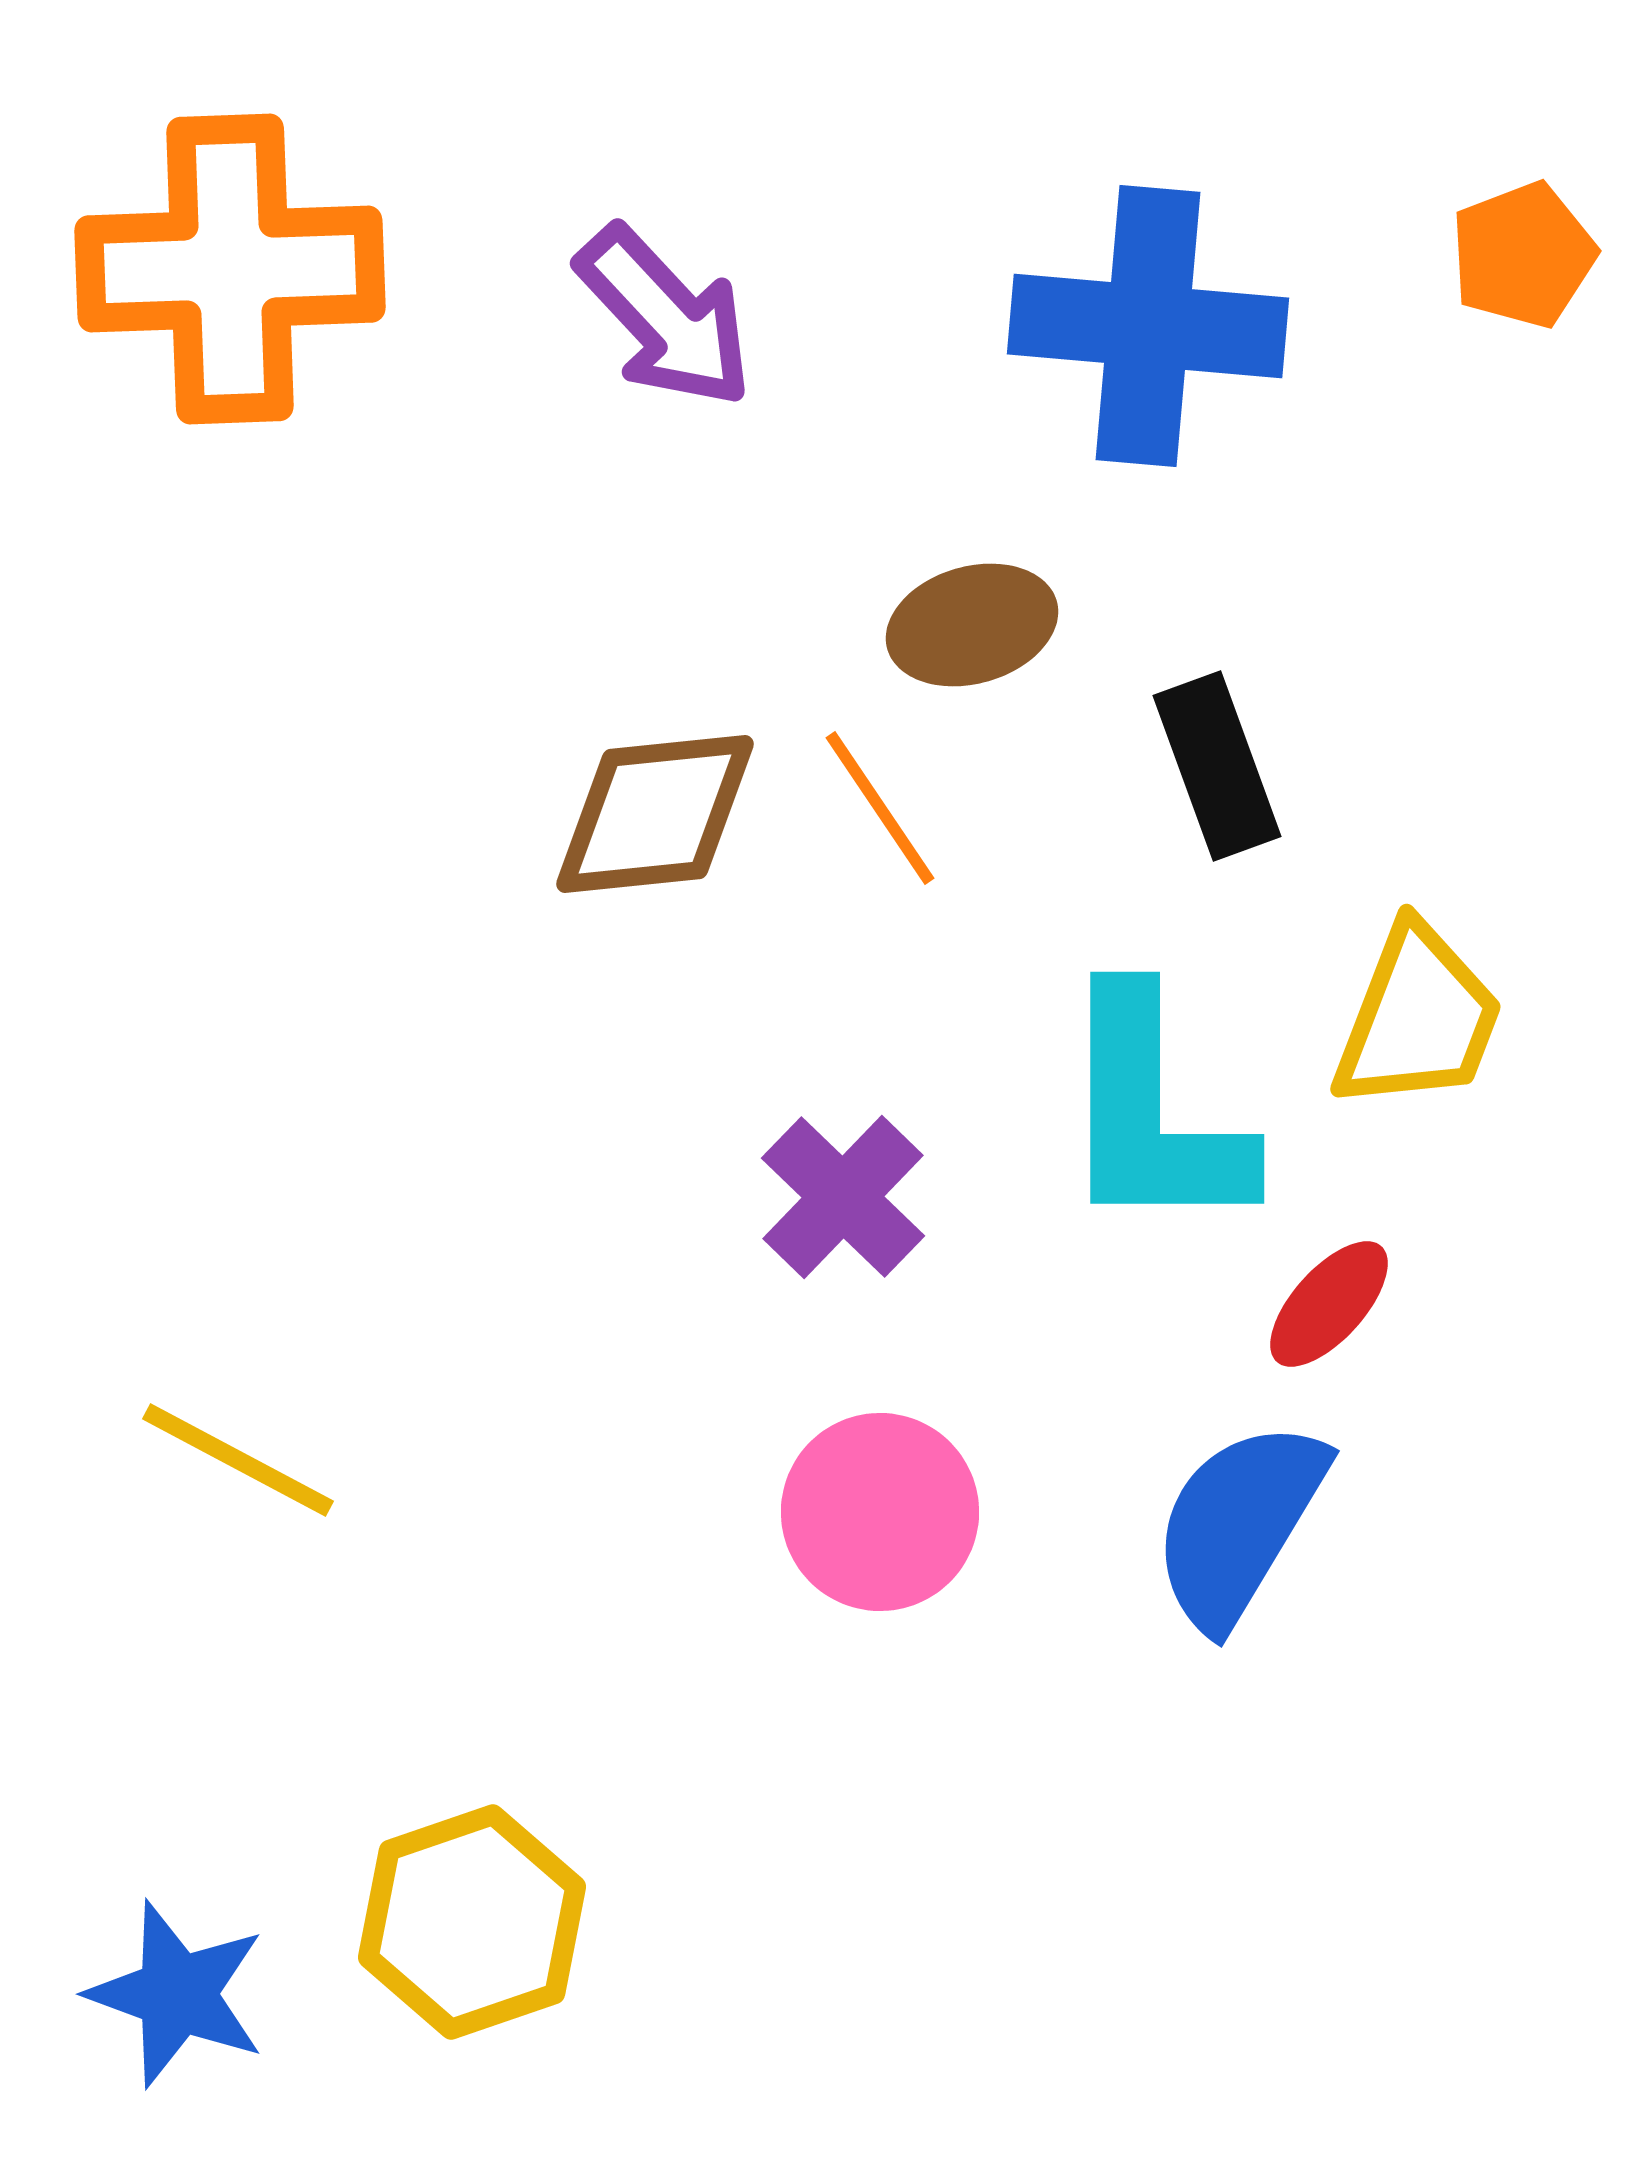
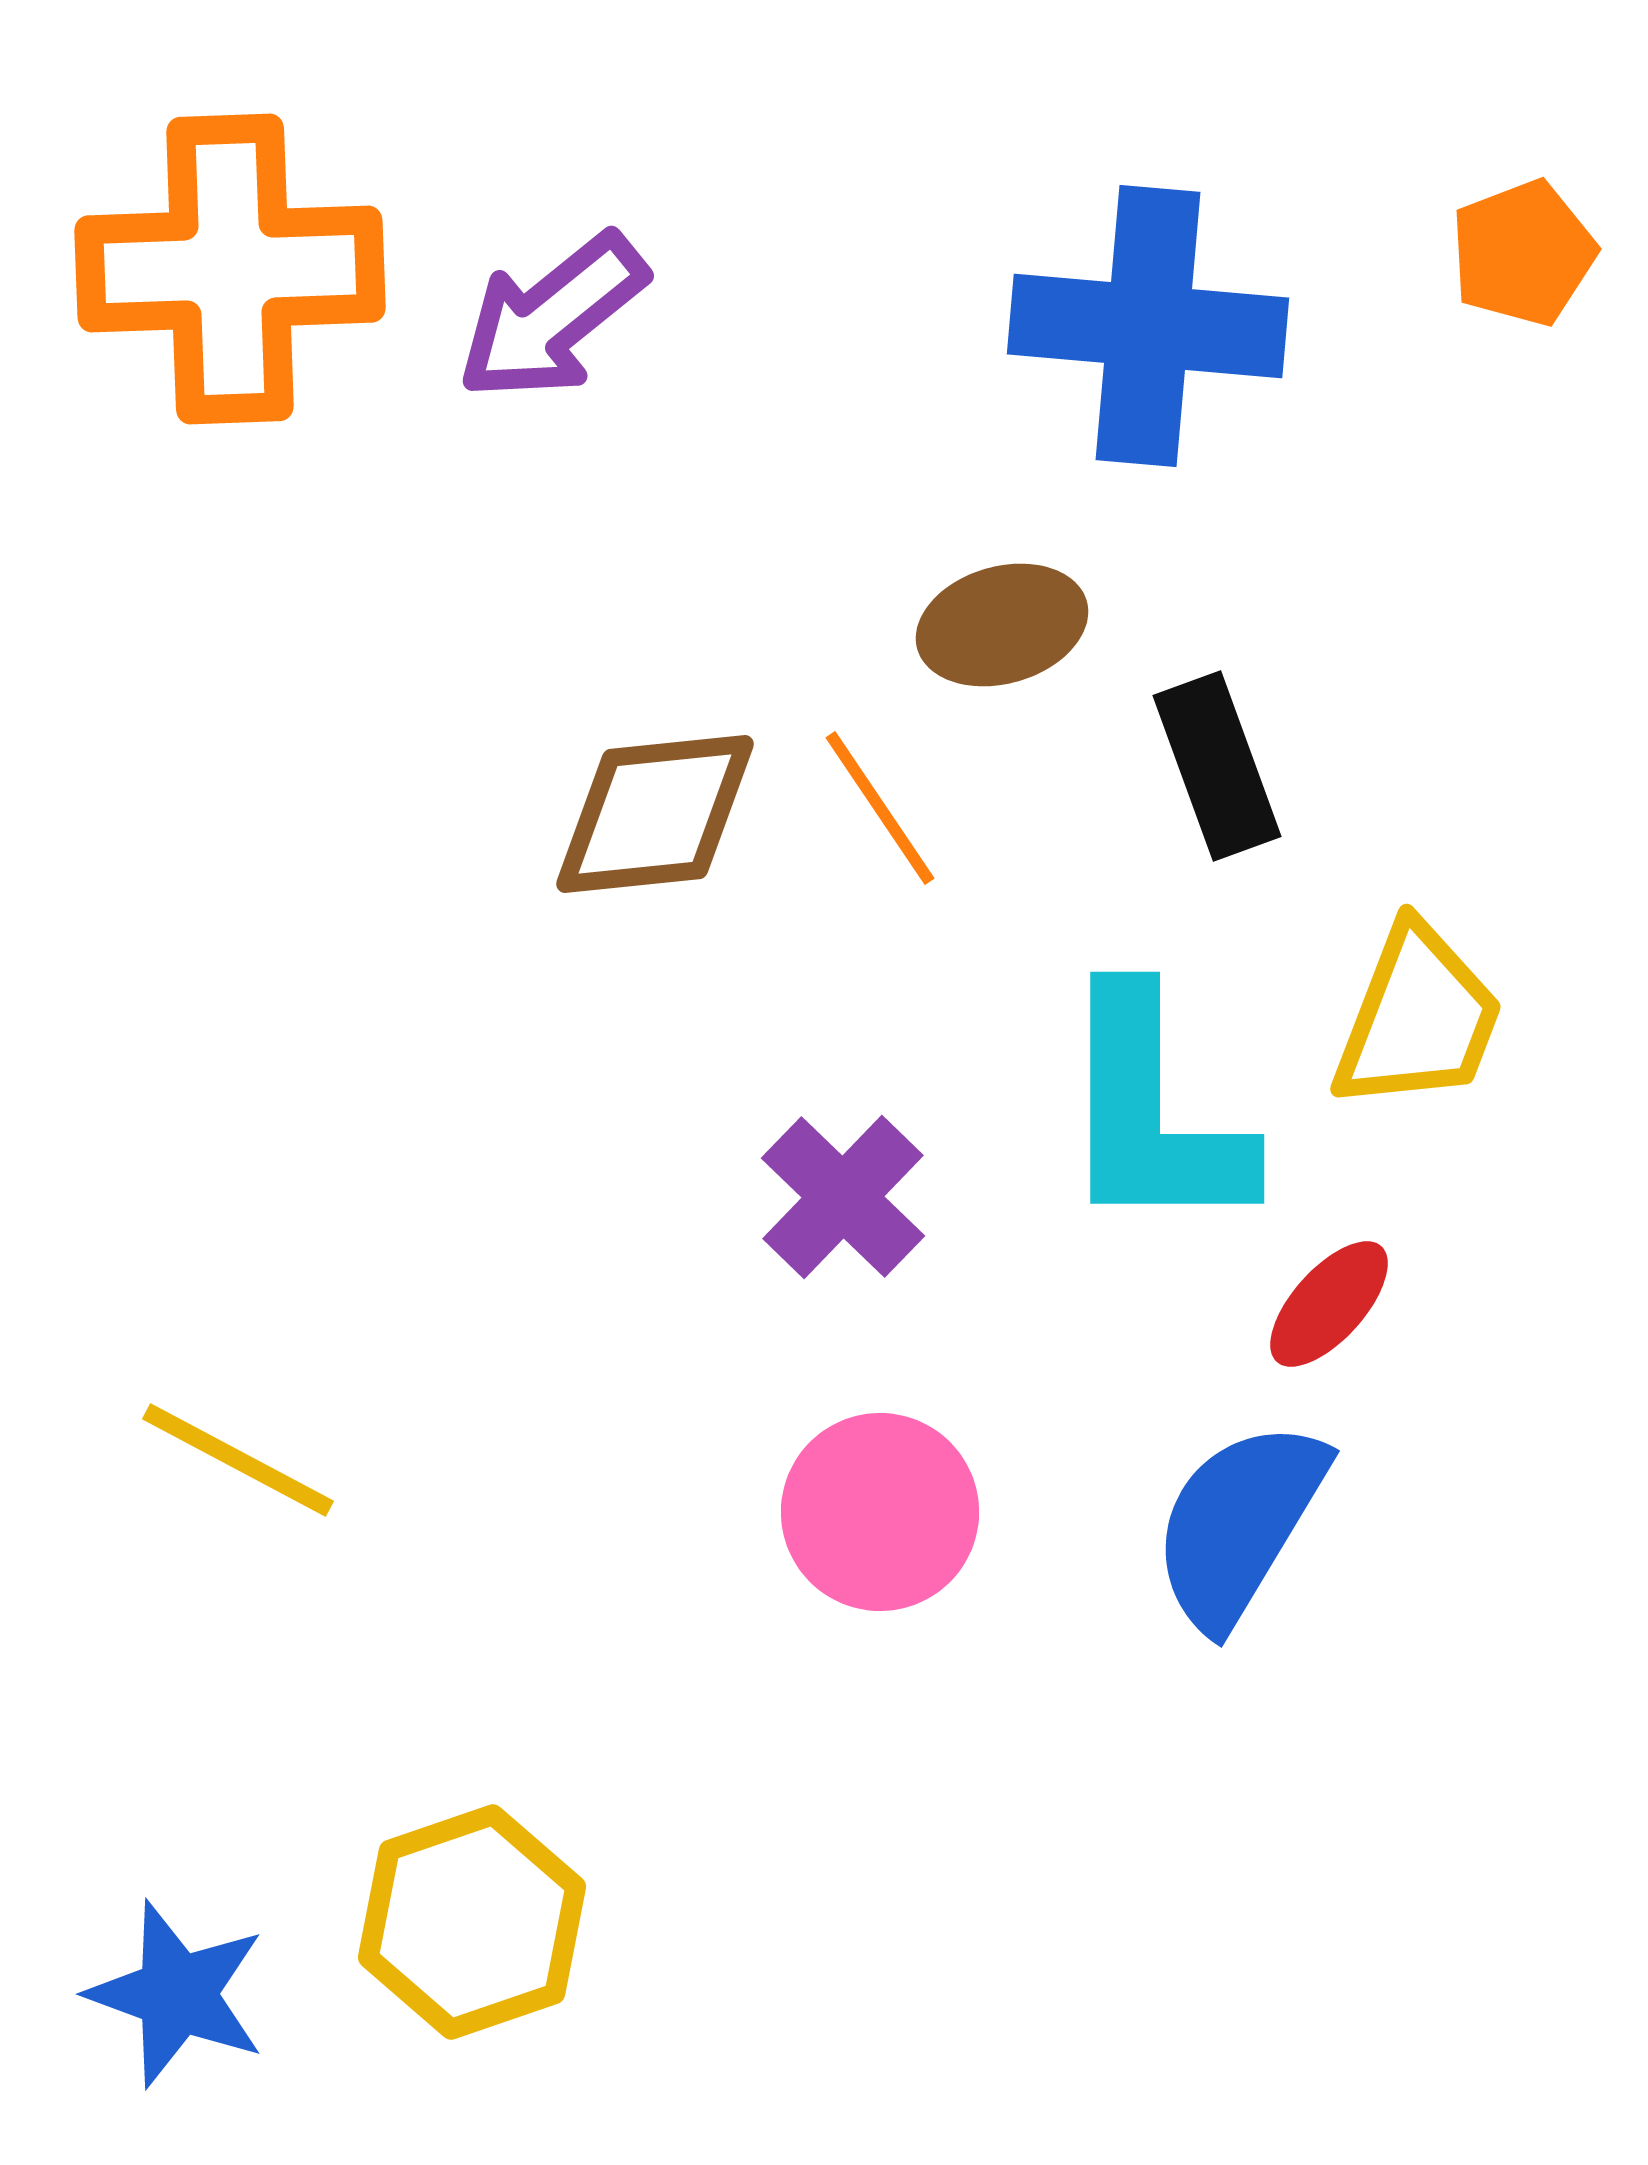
orange pentagon: moved 2 px up
purple arrow: moved 113 px left; rotated 94 degrees clockwise
brown ellipse: moved 30 px right
